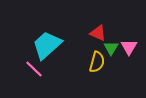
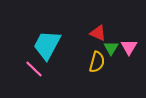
cyan trapezoid: rotated 20 degrees counterclockwise
